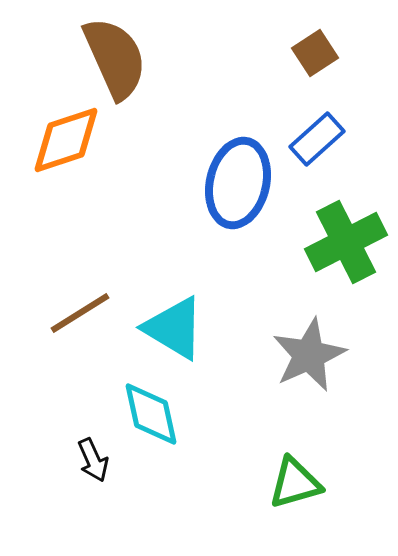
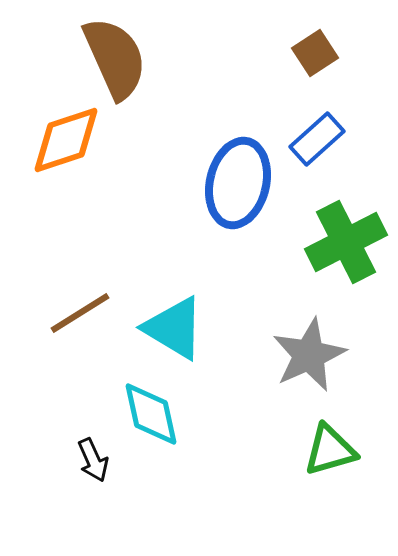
green triangle: moved 35 px right, 33 px up
